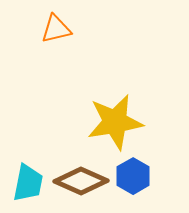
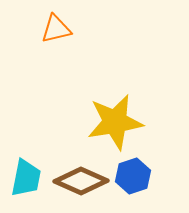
blue hexagon: rotated 12 degrees clockwise
cyan trapezoid: moved 2 px left, 5 px up
